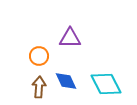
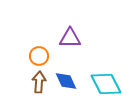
brown arrow: moved 5 px up
